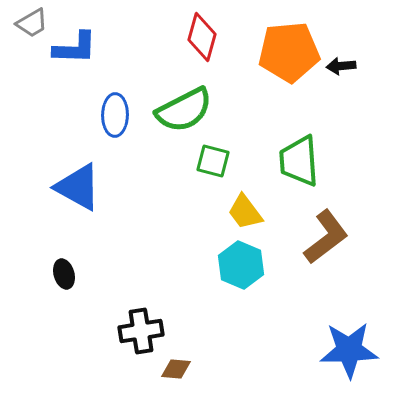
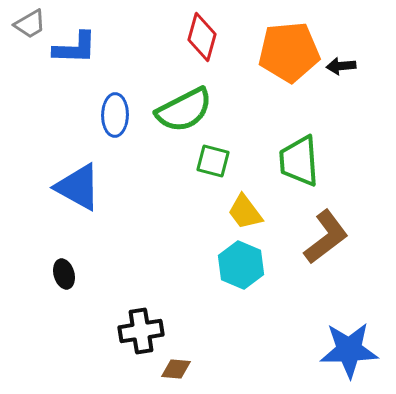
gray trapezoid: moved 2 px left, 1 px down
